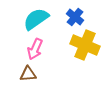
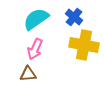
blue cross: moved 1 px left
yellow cross: moved 1 px left; rotated 12 degrees counterclockwise
